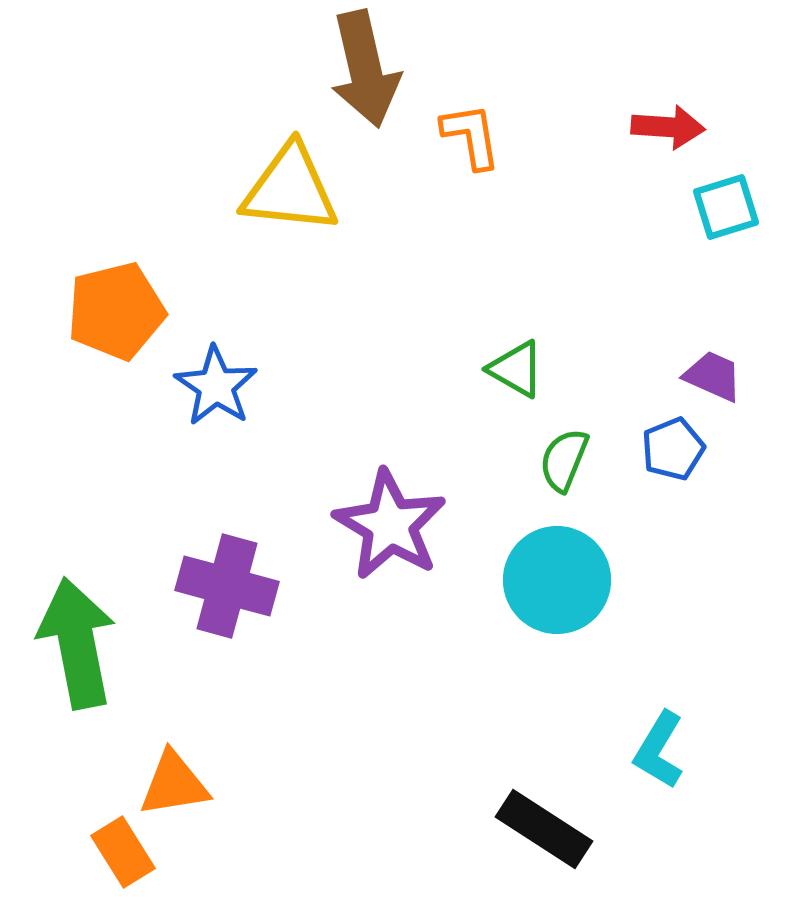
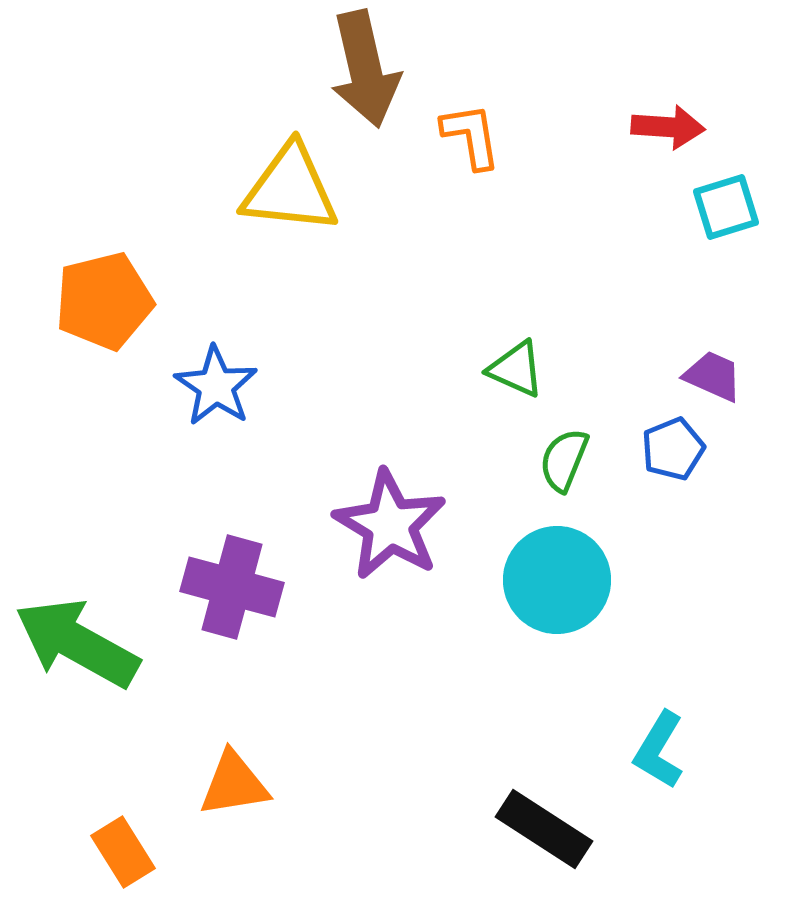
orange pentagon: moved 12 px left, 10 px up
green triangle: rotated 6 degrees counterclockwise
purple cross: moved 5 px right, 1 px down
green arrow: rotated 50 degrees counterclockwise
orange triangle: moved 60 px right
